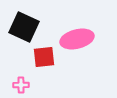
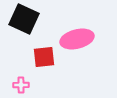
black square: moved 8 px up
